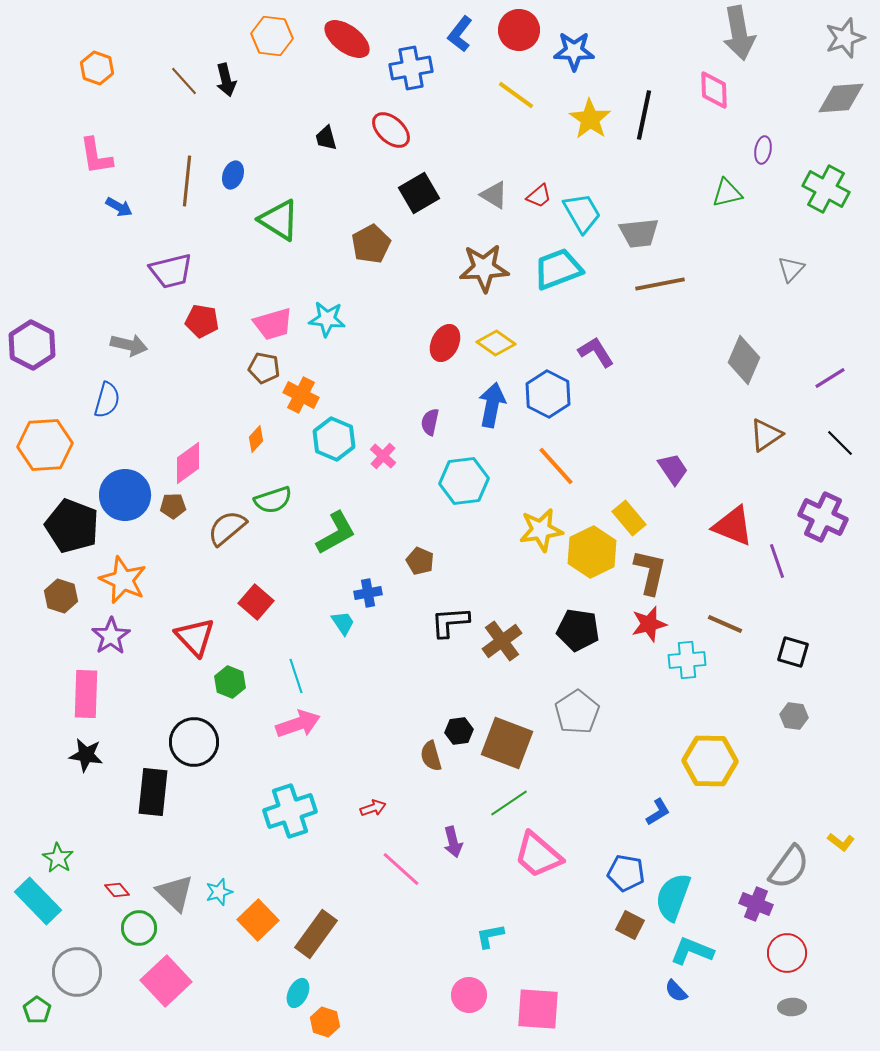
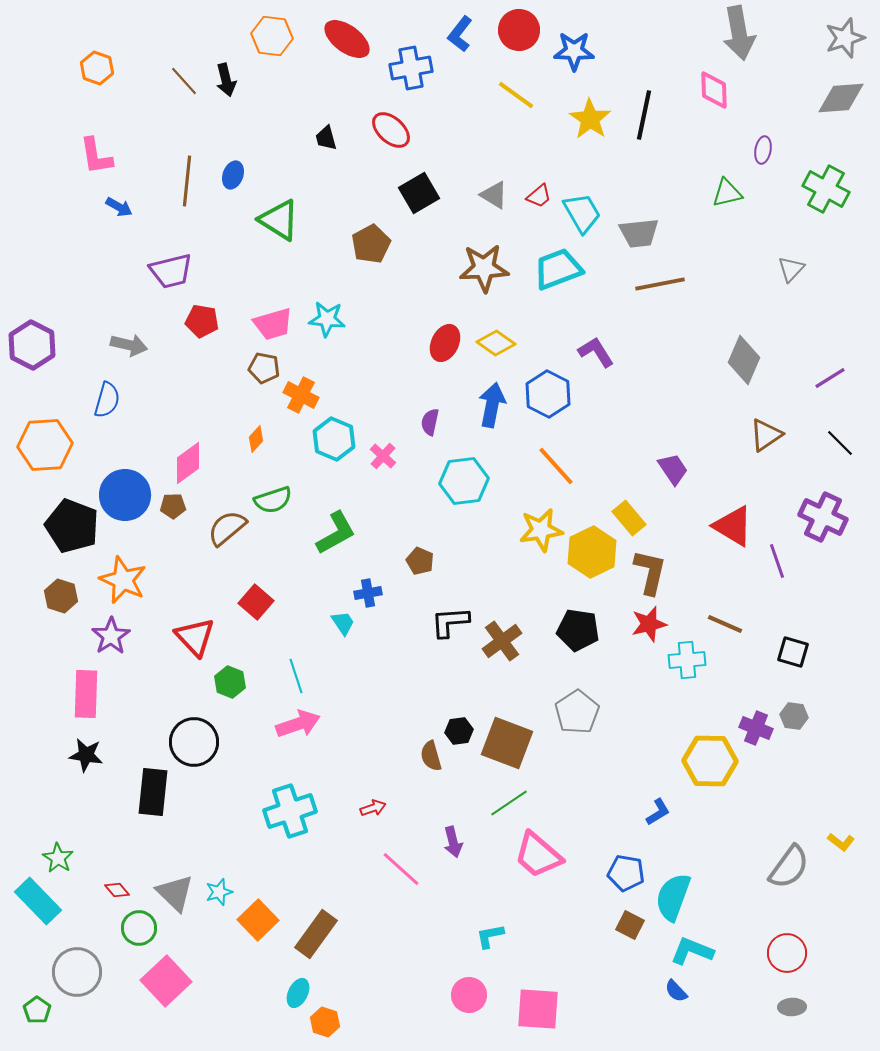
red triangle at (733, 526): rotated 9 degrees clockwise
purple cross at (756, 904): moved 176 px up
